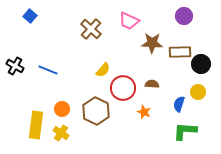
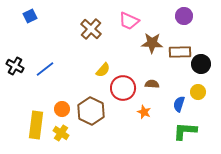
blue square: rotated 24 degrees clockwise
blue line: moved 3 px left, 1 px up; rotated 60 degrees counterclockwise
brown hexagon: moved 5 px left
